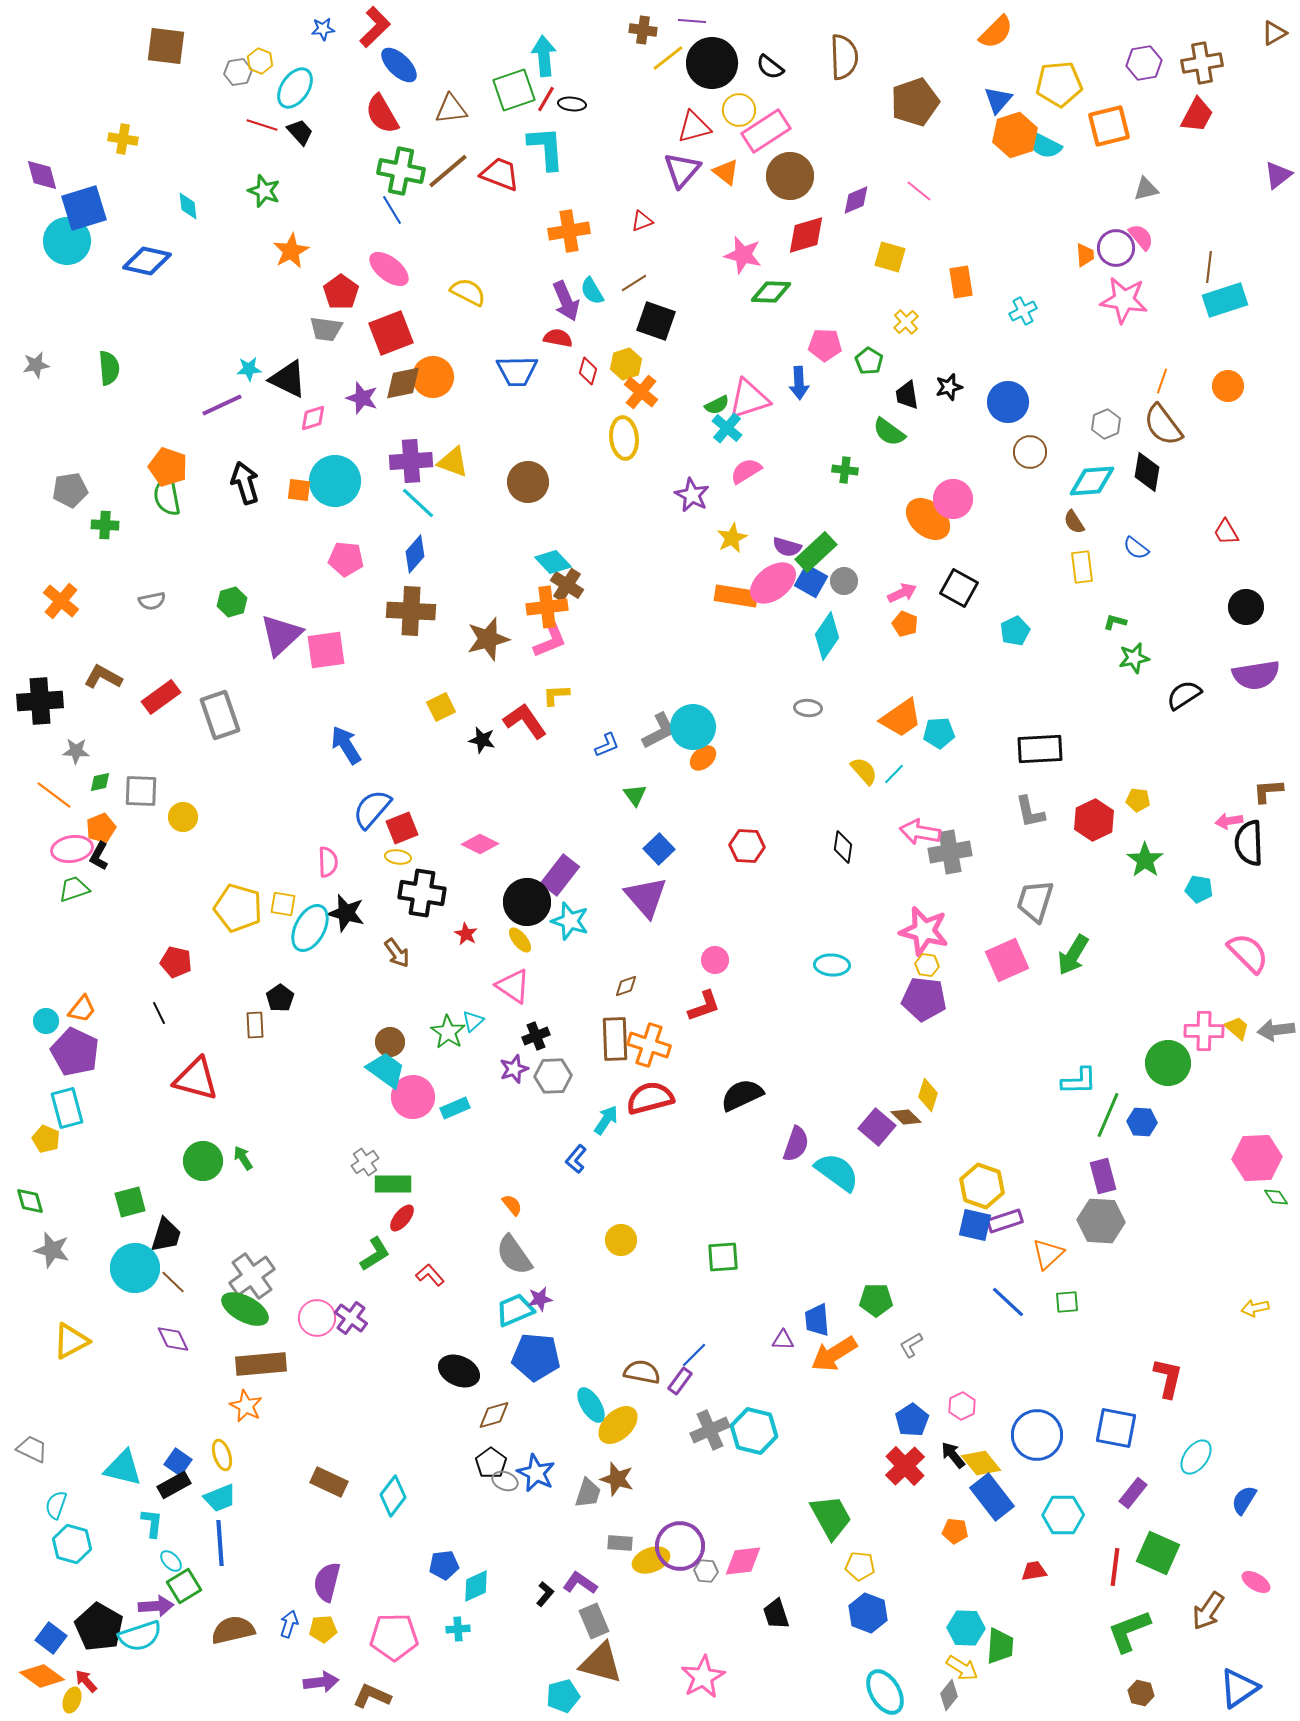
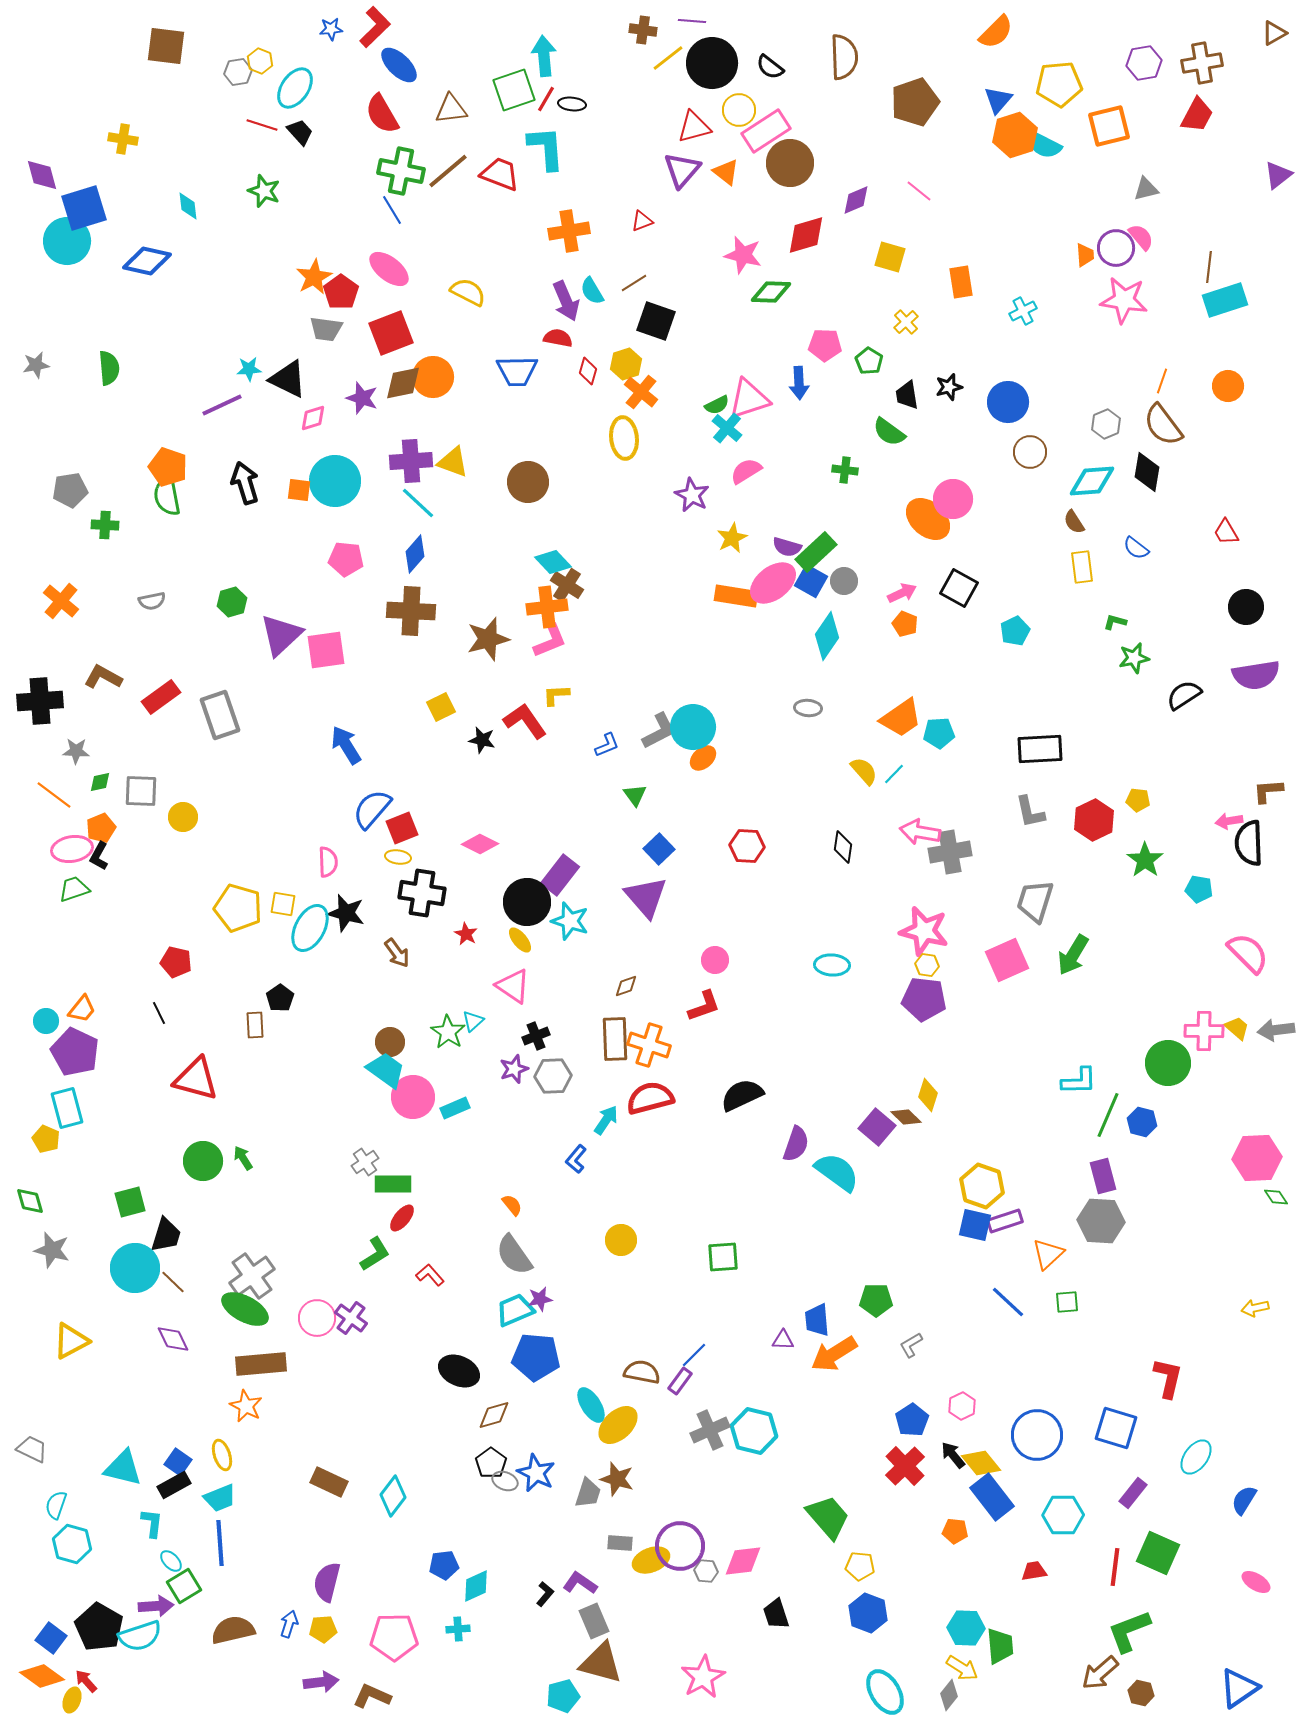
blue star at (323, 29): moved 8 px right
brown circle at (790, 176): moved 13 px up
orange star at (291, 251): moved 23 px right, 26 px down
blue hexagon at (1142, 1122): rotated 12 degrees clockwise
blue square at (1116, 1428): rotated 6 degrees clockwise
green trapezoid at (831, 1517): moved 3 px left; rotated 12 degrees counterclockwise
brown arrow at (1208, 1611): moved 108 px left, 62 px down; rotated 15 degrees clockwise
green trapezoid at (1000, 1646): rotated 9 degrees counterclockwise
